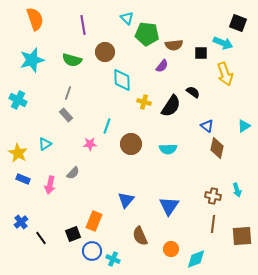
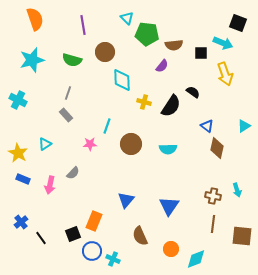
brown square at (242, 236): rotated 10 degrees clockwise
